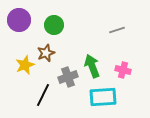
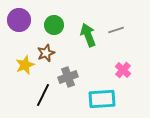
gray line: moved 1 px left
green arrow: moved 4 px left, 31 px up
pink cross: rotated 28 degrees clockwise
cyan rectangle: moved 1 px left, 2 px down
